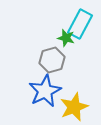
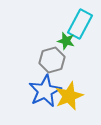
green star: moved 3 px down
yellow star: moved 5 px left, 11 px up
